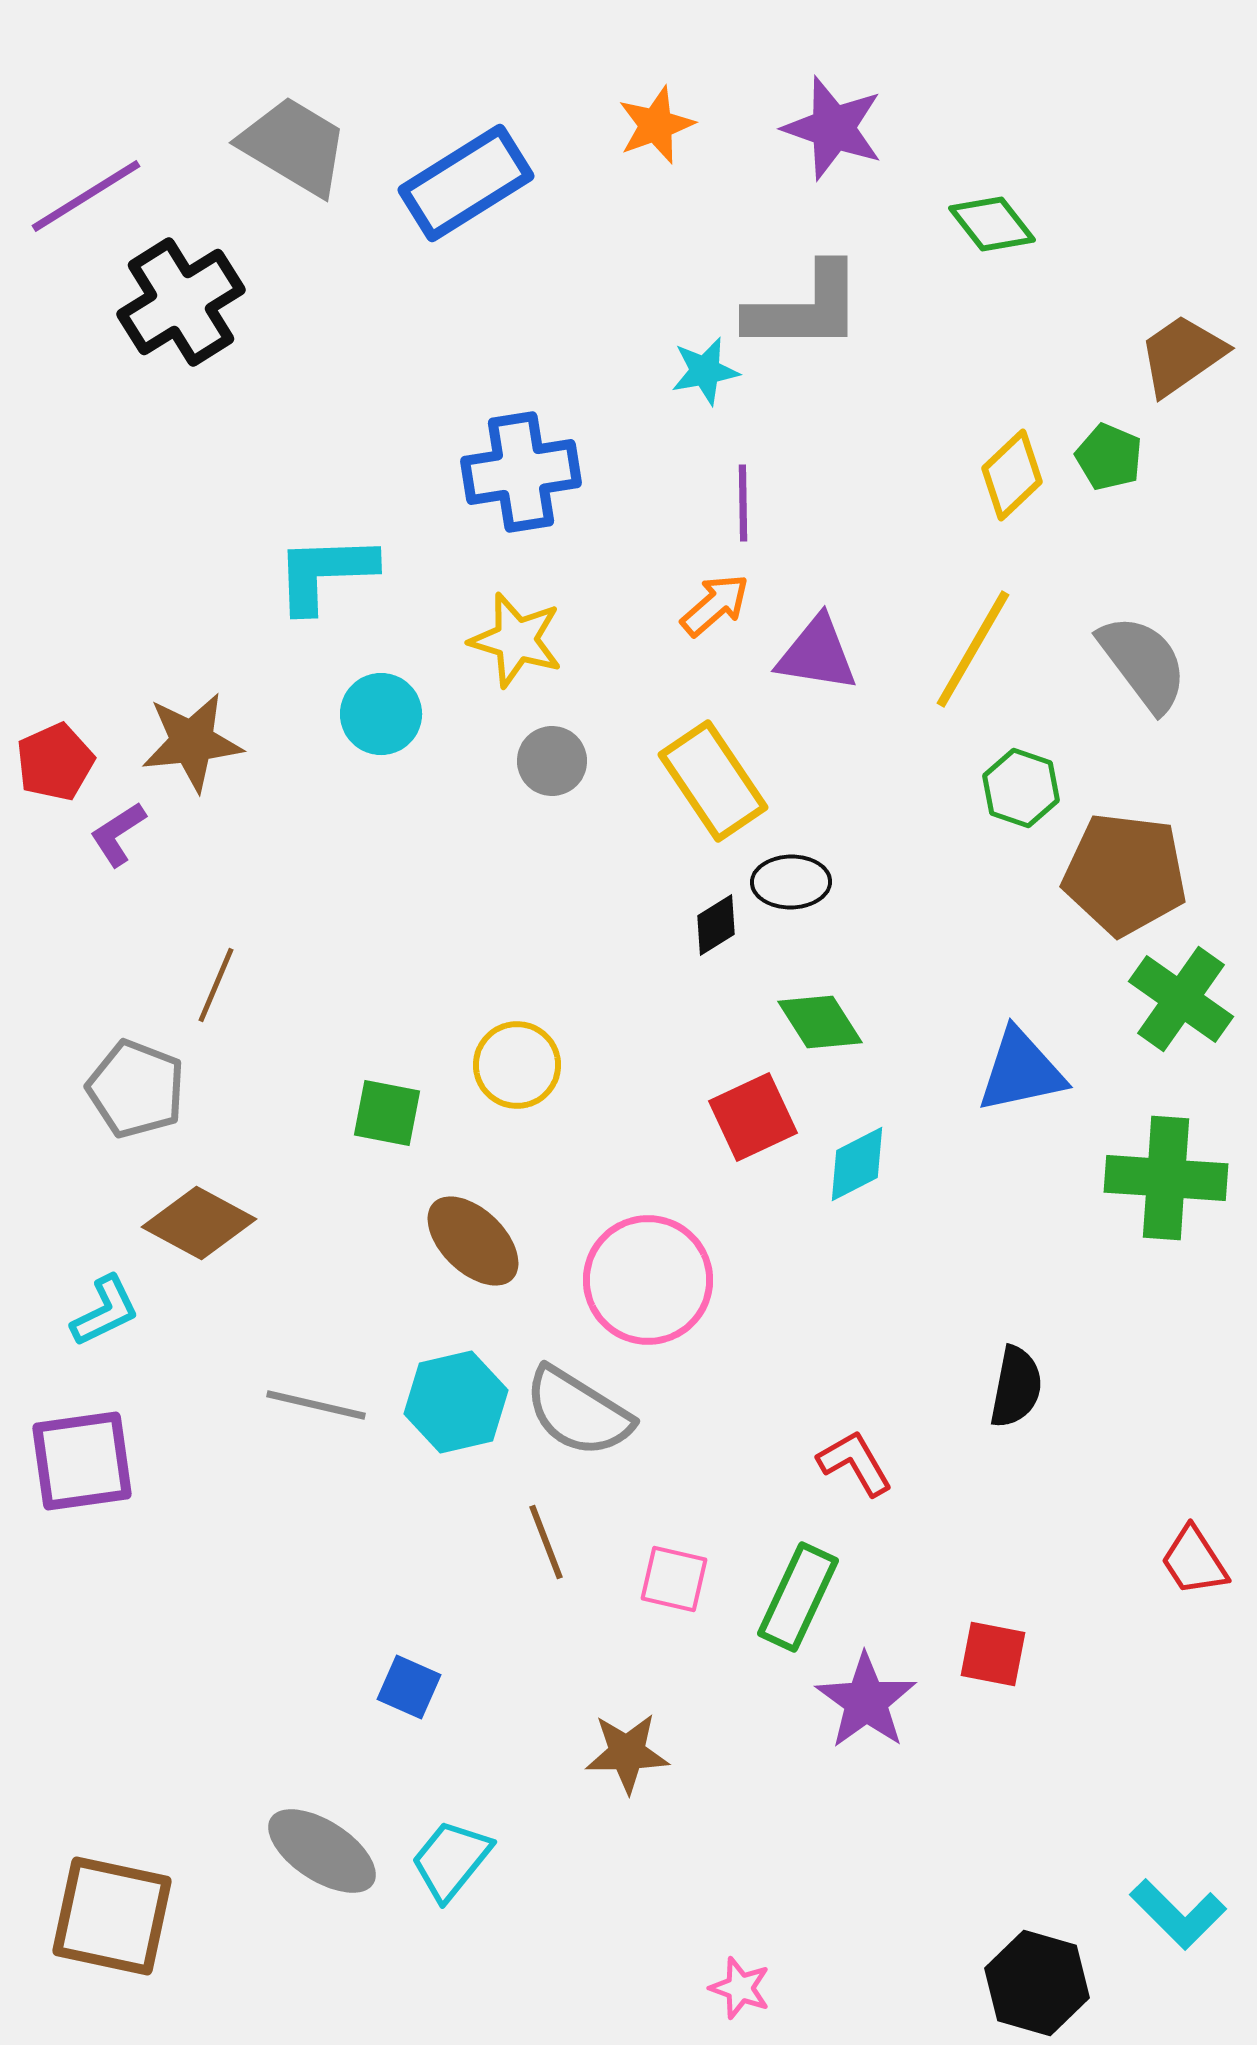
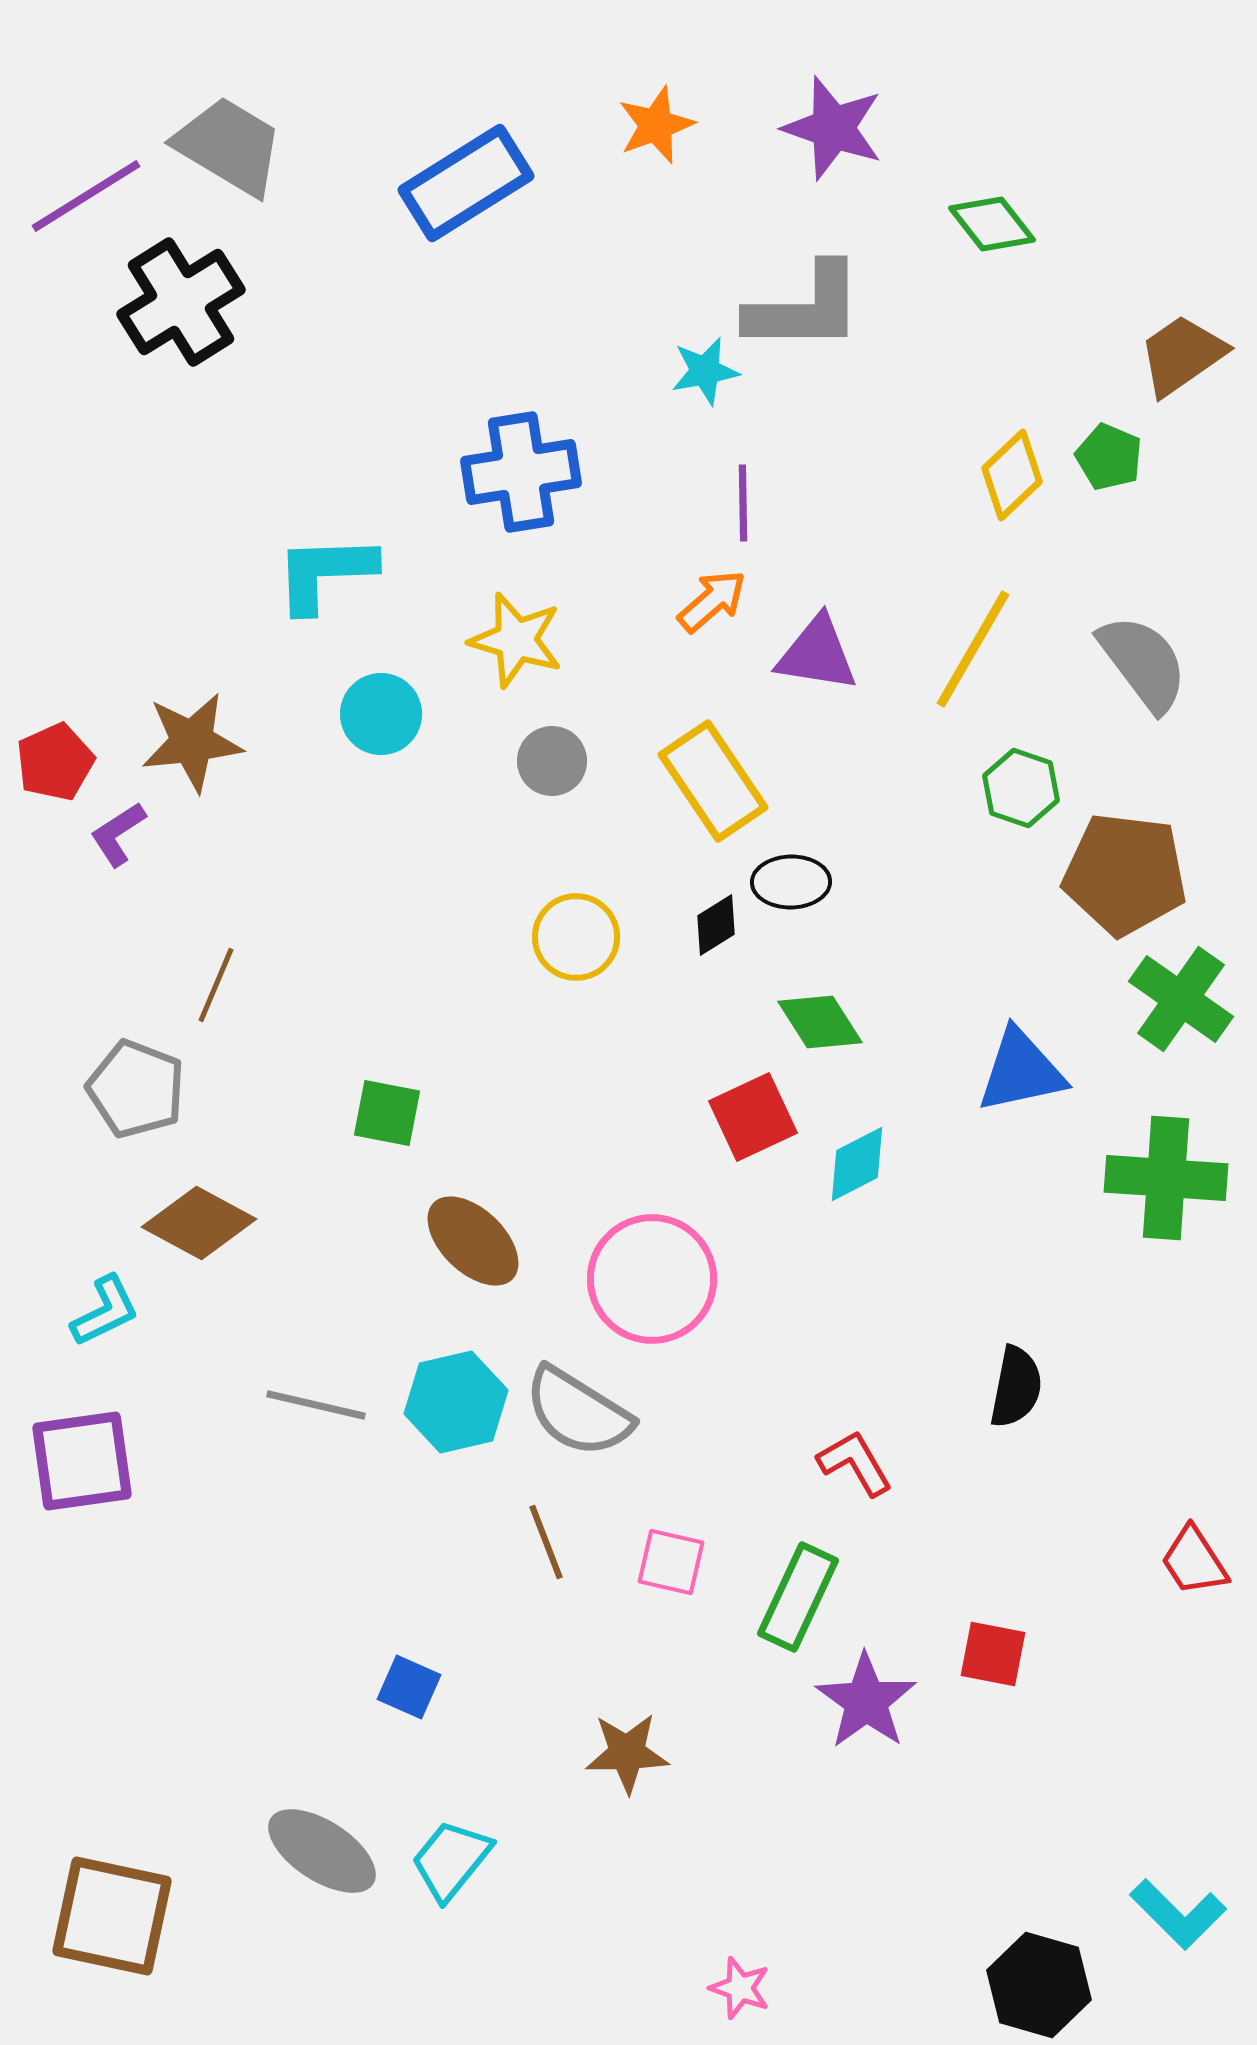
gray trapezoid at (294, 146): moved 65 px left
orange arrow at (715, 605): moved 3 px left, 4 px up
yellow circle at (517, 1065): moved 59 px right, 128 px up
pink circle at (648, 1280): moved 4 px right, 1 px up
pink square at (674, 1579): moved 3 px left, 17 px up
black hexagon at (1037, 1983): moved 2 px right, 2 px down
